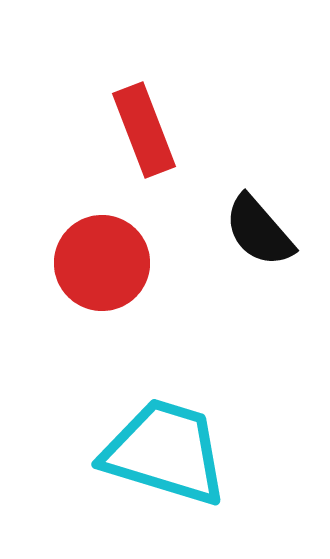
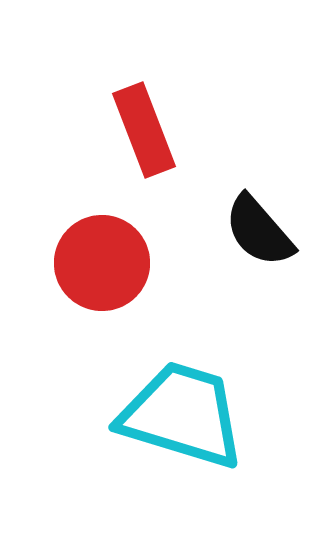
cyan trapezoid: moved 17 px right, 37 px up
